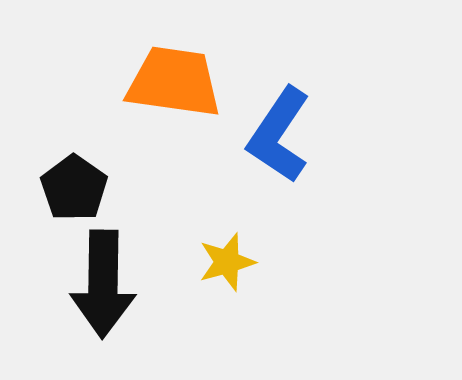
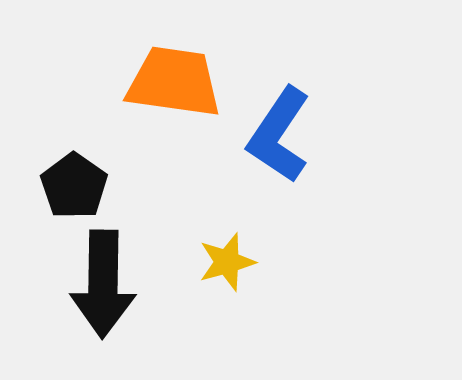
black pentagon: moved 2 px up
